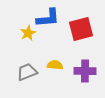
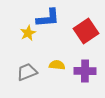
red square: moved 5 px right, 2 px down; rotated 20 degrees counterclockwise
yellow semicircle: moved 2 px right
